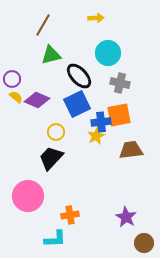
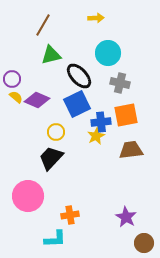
orange square: moved 7 px right
